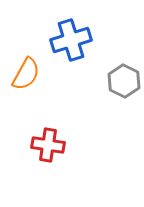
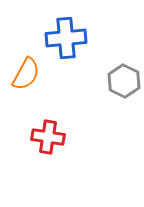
blue cross: moved 5 px left, 2 px up; rotated 12 degrees clockwise
red cross: moved 8 px up
